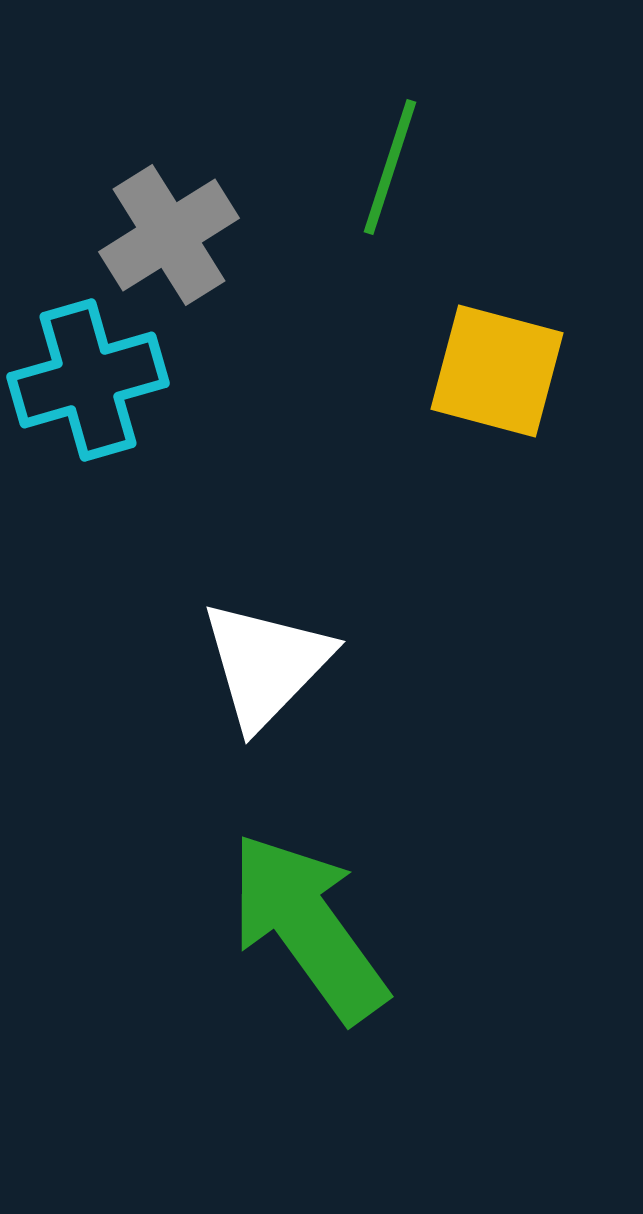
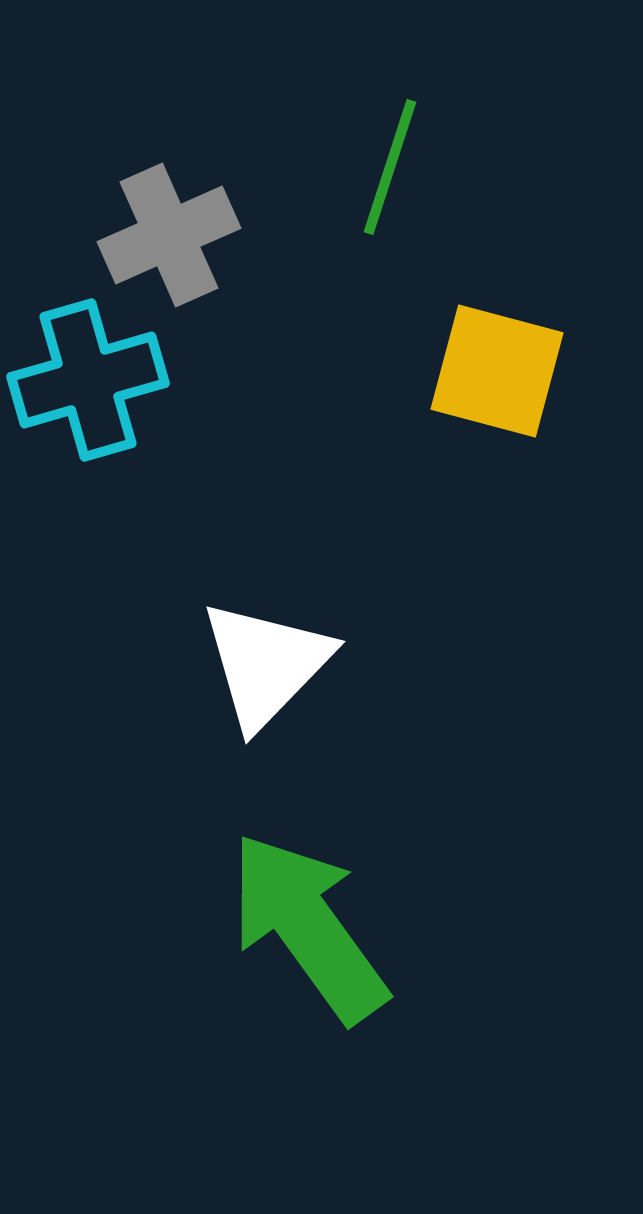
gray cross: rotated 8 degrees clockwise
